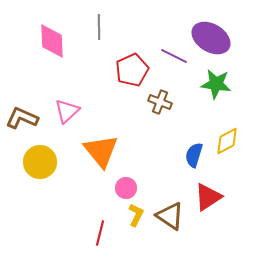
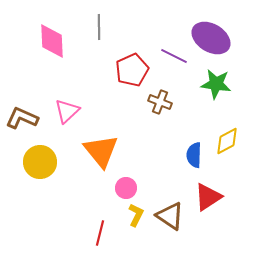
blue semicircle: rotated 15 degrees counterclockwise
